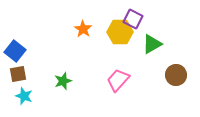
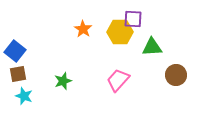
purple square: rotated 24 degrees counterclockwise
green triangle: moved 3 px down; rotated 25 degrees clockwise
